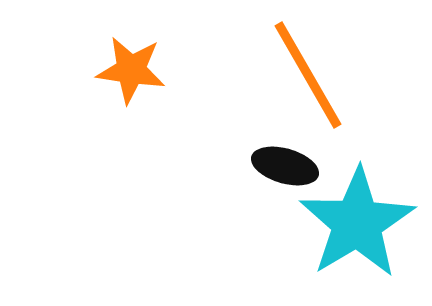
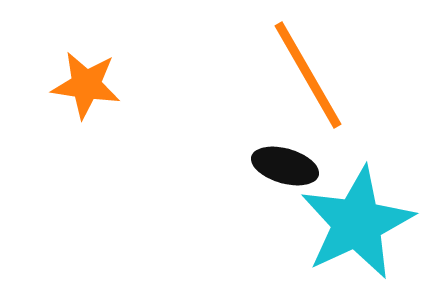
orange star: moved 45 px left, 15 px down
cyan star: rotated 6 degrees clockwise
